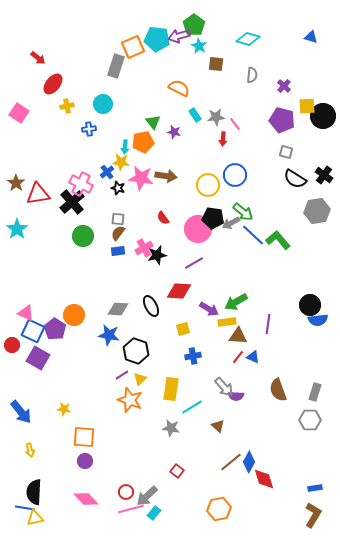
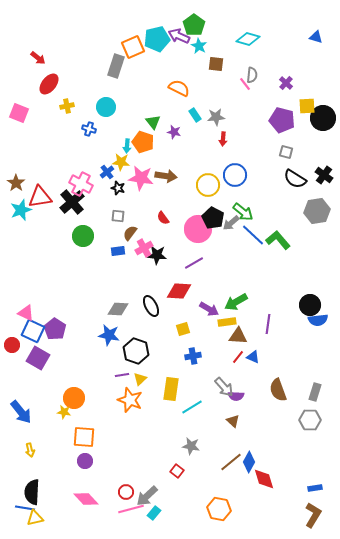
purple arrow at (179, 36): rotated 40 degrees clockwise
blue triangle at (311, 37): moved 5 px right
cyan pentagon at (157, 39): rotated 20 degrees counterclockwise
red ellipse at (53, 84): moved 4 px left
purple cross at (284, 86): moved 2 px right, 3 px up
cyan circle at (103, 104): moved 3 px right, 3 px down
pink square at (19, 113): rotated 12 degrees counterclockwise
black circle at (323, 116): moved 2 px down
pink line at (235, 124): moved 10 px right, 40 px up
blue cross at (89, 129): rotated 24 degrees clockwise
orange pentagon at (143, 142): rotated 30 degrees clockwise
cyan arrow at (125, 147): moved 2 px right, 1 px up
red triangle at (38, 194): moved 2 px right, 3 px down
black pentagon at (213, 218): rotated 20 degrees clockwise
gray square at (118, 219): moved 3 px up
gray arrow at (231, 223): rotated 12 degrees counterclockwise
cyan star at (17, 229): moved 4 px right, 19 px up; rotated 15 degrees clockwise
brown semicircle at (118, 233): moved 12 px right
black star at (157, 255): rotated 18 degrees clockwise
orange circle at (74, 315): moved 83 px down
purple line at (122, 375): rotated 24 degrees clockwise
yellow star at (64, 409): moved 3 px down
brown triangle at (218, 426): moved 15 px right, 5 px up
gray star at (171, 428): moved 20 px right, 18 px down
black semicircle at (34, 492): moved 2 px left
orange hexagon at (219, 509): rotated 20 degrees clockwise
